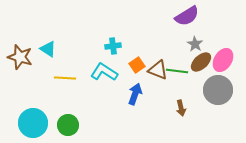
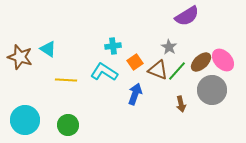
gray star: moved 26 px left, 3 px down
pink ellipse: rotated 75 degrees counterclockwise
orange square: moved 2 px left, 3 px up
green line: rotated 55 degrees counterclockwise
yellow line: moved 1 px right, 2 px down
gray circle: moved 6 px left
brown arrow: moved 4 px up
cyan circle: moved 8 px left, 3 px up
